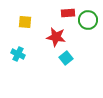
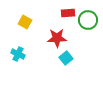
yellow square: rotated 24 degrees clockwise
red star: moved 1 px right, 1 px down; rotated 12 degrees counterclockwise
